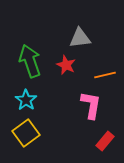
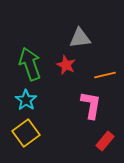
green arrow: moved 3 px down
